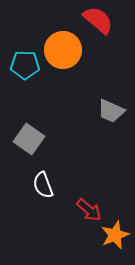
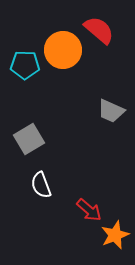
red semicircle: moved 1 px right, 10 px down
gray square: rotated 24 degrees clockwise
white semicircle: moved 2 px left
